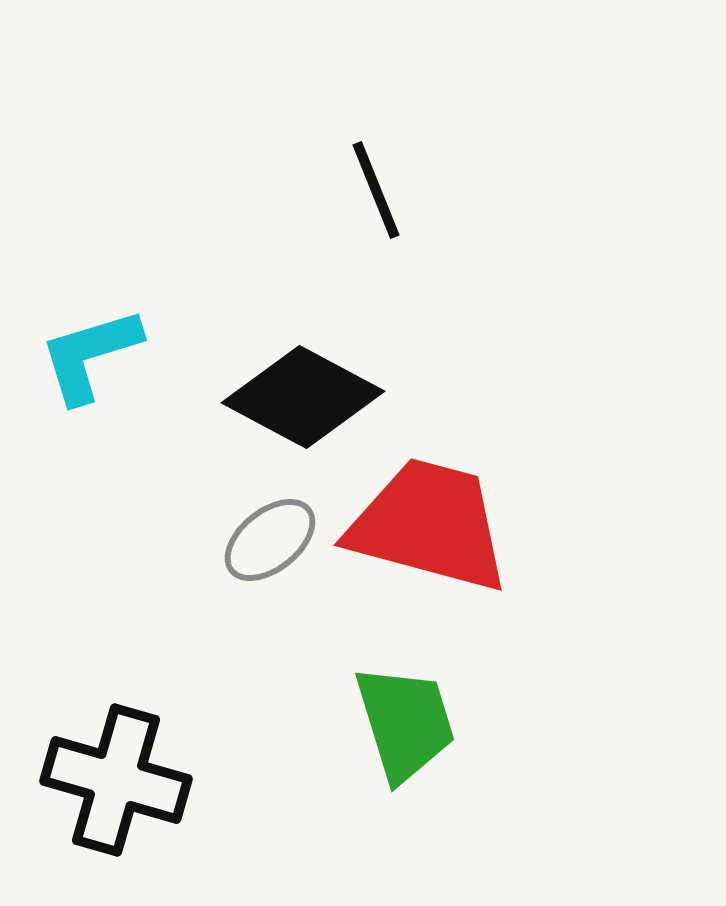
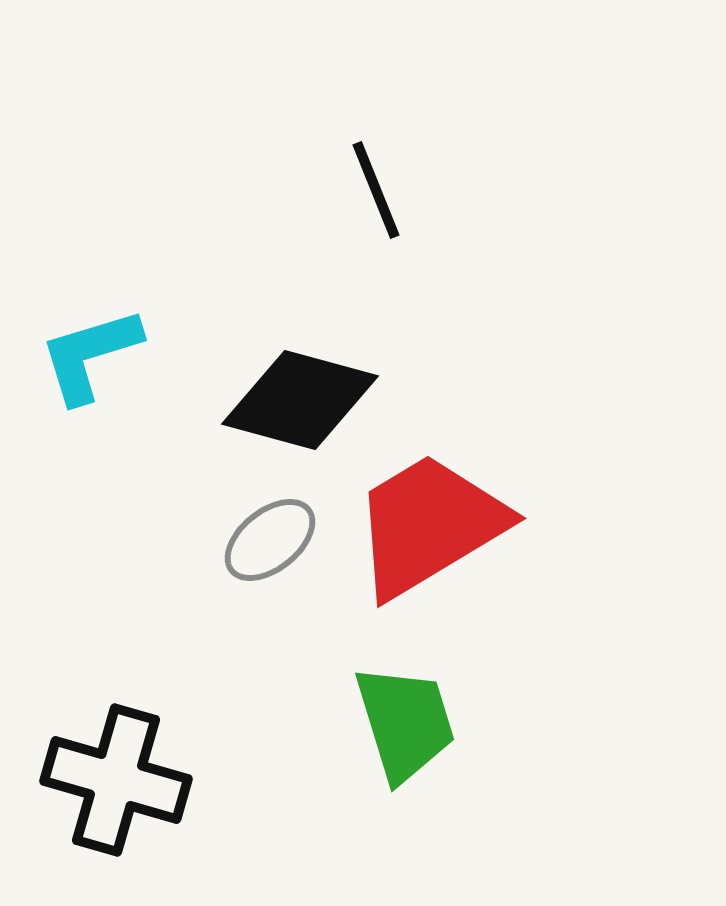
black diamond: moved 3 px left, 3 px down; rotated 13 degrees counterclockwise
red trapezoid: rotated 46 degrees counterclockwise
